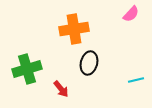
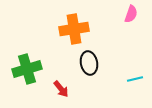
pink semicircle: rotated 24 degrees counterclockwise
black ellipse: rotated 25 degrees counterclockwise
cyan line: moved 1 px left, 1 px up
